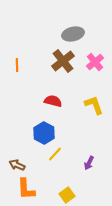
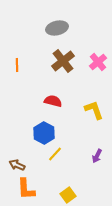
gray ellipse: moved 16 px left, 6 px up
pink cross: moved 3 px right
yellow L-shape: moved 5 px down
purple arrow: moved 8 px right, 7 px up
yellow square: moved 1 px right
